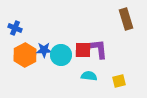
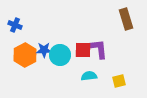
blue cross: moved 3 px up
cyan circle: moved 1 px left
cyan semicircle: rotated 14 degrees counterclockwise
